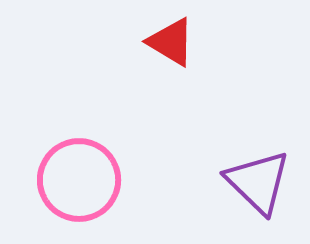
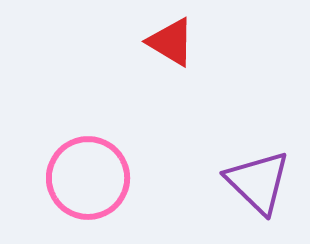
pink circle: moved 9 px right, 2 px up
